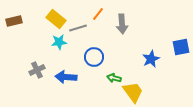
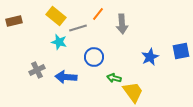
yellow rectangle: moved 3 px up
cyan star: rotated 21 degrees clockwise
blue square: moved 4 px down
blue star: moved 1 px left, 2 px up
